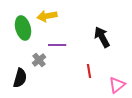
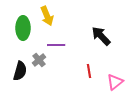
yellow arrow: rotated 102 degrees counterclockwise
green ellipse: rotated 15 degrees clockwise
black arrow: moved 1 px left, 1 px up; rotated 15 degrees counterclockwise
purple line: moved 1 px left
black semicircle: moved 7 px up
pink triangle: moved 2 px left, 3 px up
